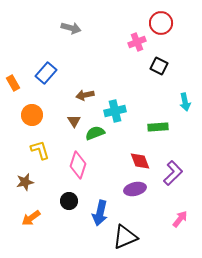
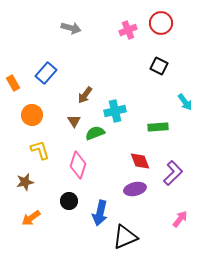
pink cross: moved 9 px left, 12 px up
brown arrow: rotated 42 degrees counterclockwise
cyan arrow: rotated 24 degrees counterclockwise
